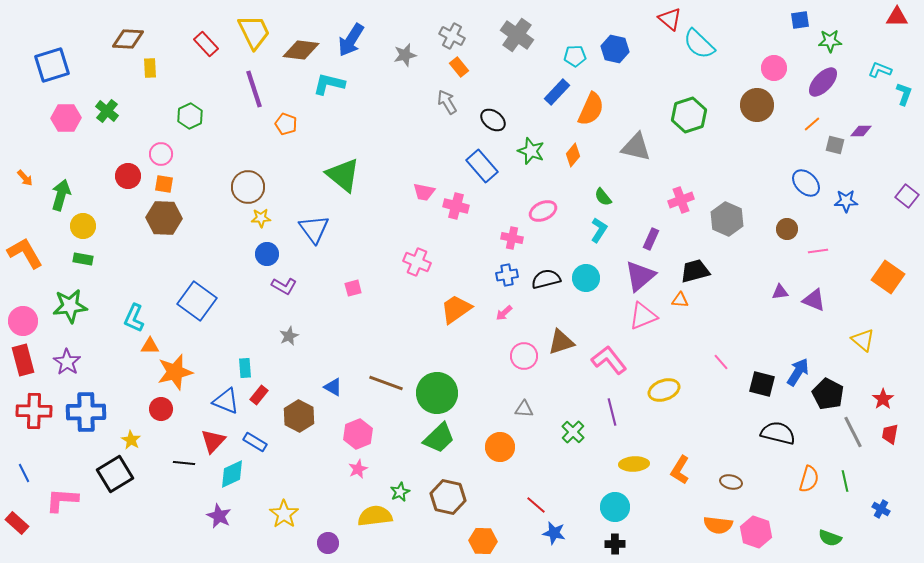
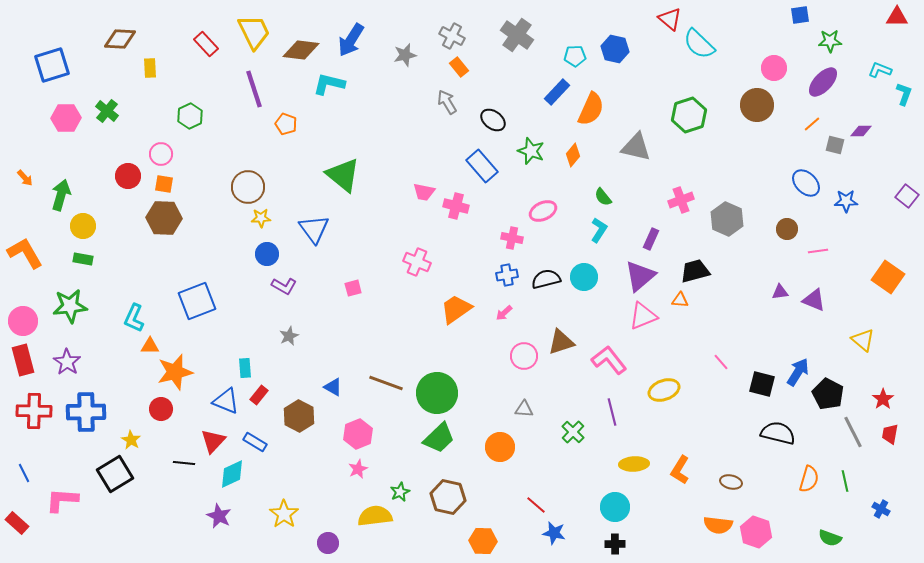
blue square at (800, 20): moved 5 px up
brown diamond at (128, 39): moved 8 px left
cyan circle at (586, 278): moved 2 px left, 1 px up
blue square at (197, 301): rotated 33 degrees clockwise
